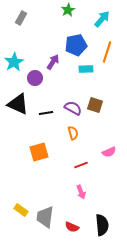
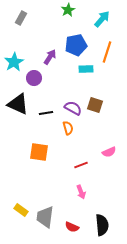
purple arrow: moved 3 px left, 5 px up
purple circle: moved 1 px left
orange semicircle: moved 5 px left, 5 px up
orange square: rotated 24 degrees clockwise
